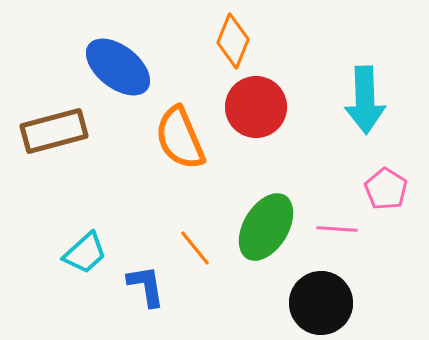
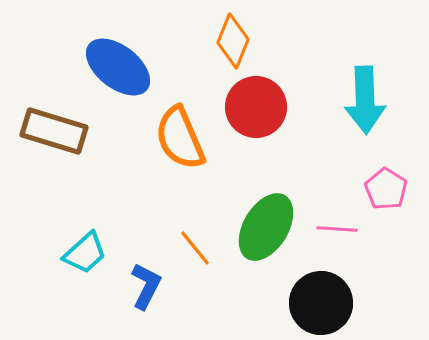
brown rectangle: rotated 32 degrees clockwise
blue L-shape: rotated 36 degrees clockwise
